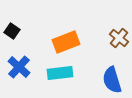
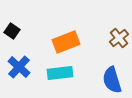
brown cross: rotated 12 degrees clockwise
